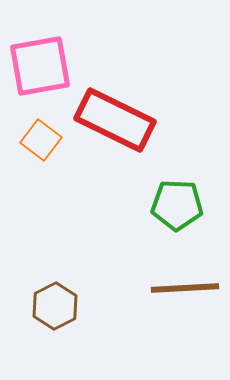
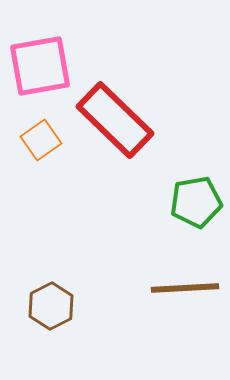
red rectangle: rotated 18 degrees clockwise
orange square: rotated 18 degrees clockwise
green pentagon: moved 19 px right, 3 px up; rotated 12 degrees counterclockwise
brown hexagon: moved 4 px left
